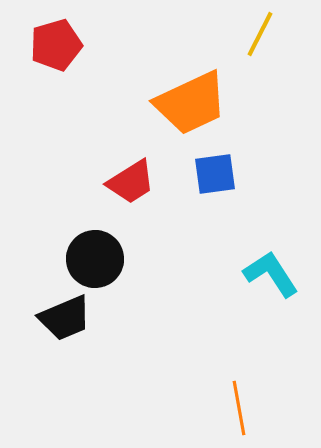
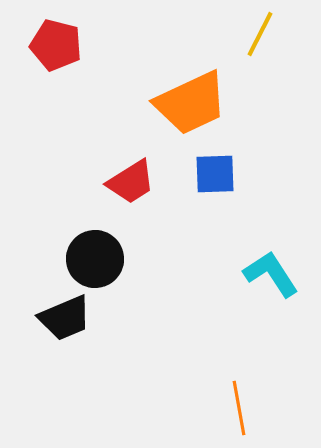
red pentagon: rotated 30 degrees clockwise
blue square: rotated 6 degrees clockwise
